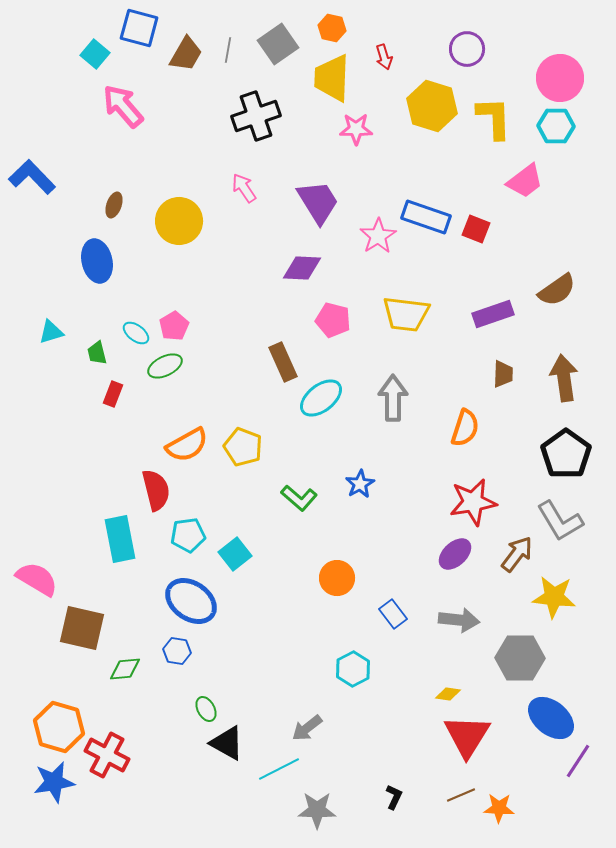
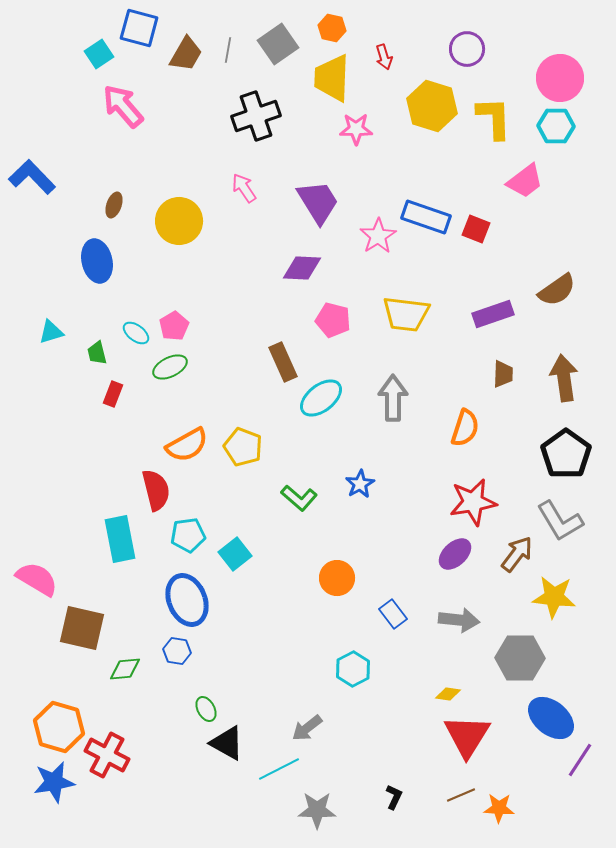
cyan square at (95, 54): moved 4 px right; rotated 16 degrees clockwise
green ellipse at (165, 366): moved 5 px right, 1 px down
blue ellipse at (191, 601): moved 4 px left, 1 px up; rotated 33 degrees clockwise
purple line at (578, 761): moved 2 px right, 1 px up
